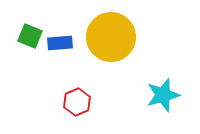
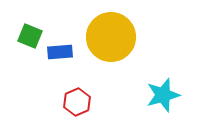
blue rectangle: moved 9 px down
